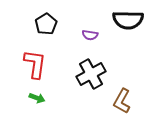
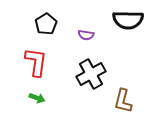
purple semicircle: moved 4 px left
red L-shape: moved 1 px right, 2 px up
brown L-shape: moved 1 px right; rotated 15 degrees counterclockwise
